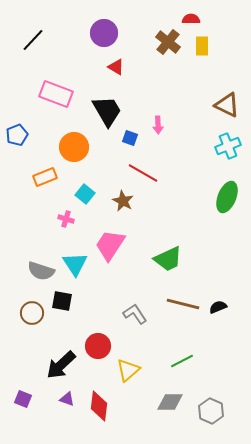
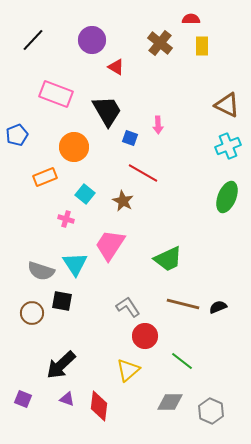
purple circle: moved 12 px left, 7 px down
brown cross: moved 8 px left, 1 px down
gray L-shape: moved 7 px left, 7 px up
red circle: moved 47 px right, 10 px up
green line: rotated 65 degrees clockwise
